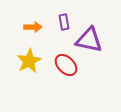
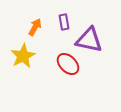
orange arrow: moved 2 px right; rotated 60 degrees counterclockwise
yellow star: moved 6 px left, 5 px up
red ellipse: moved 2 px right, 1 px up
